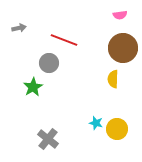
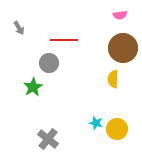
gray arrow: rotated 72 degrees clockwise
red line: rotated 20 degrees counterclockwise
